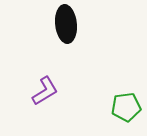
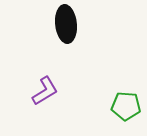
green pentagon: moved 1 px up; rotated 12 degrees clockwise
